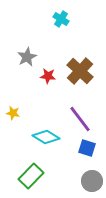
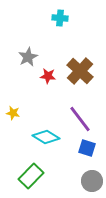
cyan cross: moved 1 px left, 1 px up; rotated 28 degrees counterclockwise
gray star: moved 1 px right
